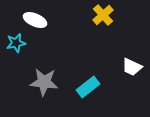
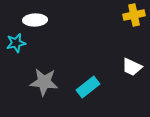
yellow cross: moved 31 px right; rotated 30 degrees clockwise
white ellipse: rotated 25 degrees counterclockwise
